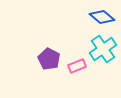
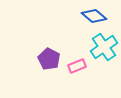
blue diamond: moved 8 px left, 1 px up
cyan cross: moved 1 px right, 2 px up
